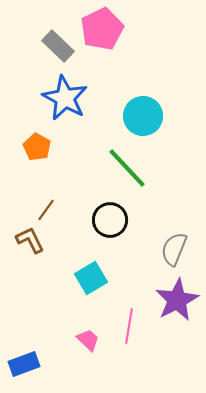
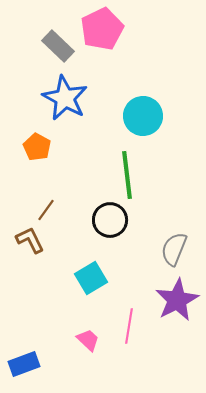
green line: moved 7 px down; rotated 36 degrees clockwise
